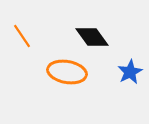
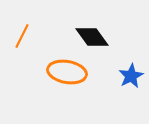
orange line: rotated 60 degrees clockwise
blue star: moved 1 px right, 4 px down
